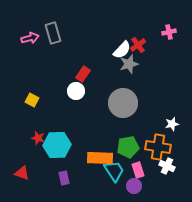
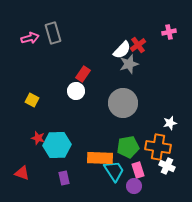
white star: moved 2 px left, 1 px up
